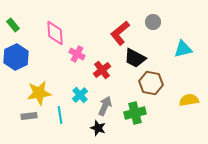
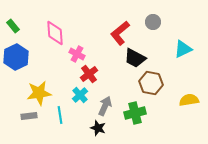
green rectangle: moved 1 px down
cyan triangle: rotated 12 degrees counterclockwise
red cross: moved 13 px left, 4 px down
